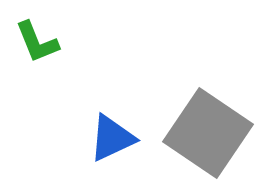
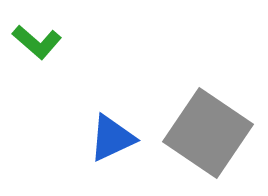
green L-shape: rotated 27 degrees counterclockwise
